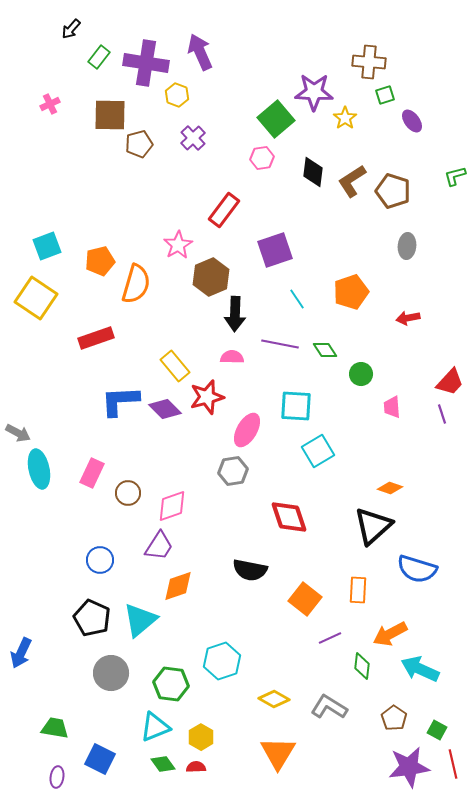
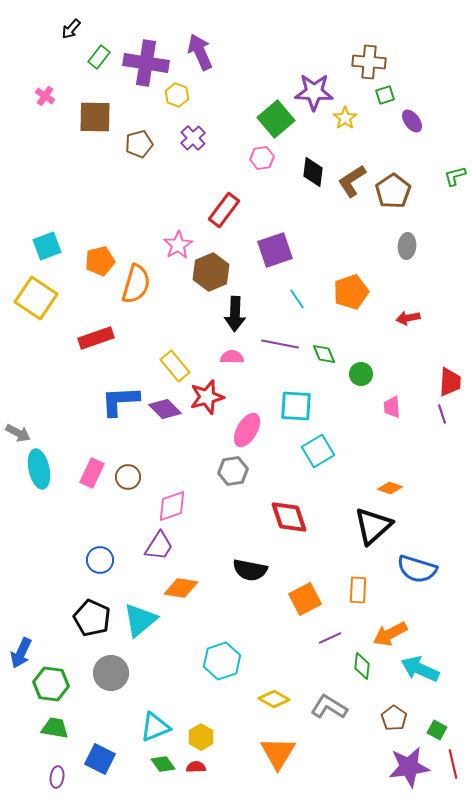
pink cross at (50, 104): moved 5 px left, 8 px up; rotated 30 degrees counterclockwise
brown square at (110, 115): moved 15 px left, 2 px down
brown pentagon at (393, 191): rotated 20 degrees clockwise
brown hexagon at (211, 277): moved 5 px up
green diamond at (325, 350): moved 1 px left, 4 px down; rotated 10 degrees clockwise
red trapezoid at (450, 382): rotated 40 degrees counterclockwise
brown circle at (128, 493): moved 16 px up
orange diamond at (178, 586): moved 3 px right, 2 px down; rotated 28 degrees clockwise
orange square at (305, 599): rotated 24 degrees clockwise
green hexagon at (171, 684): moved 120 px left
